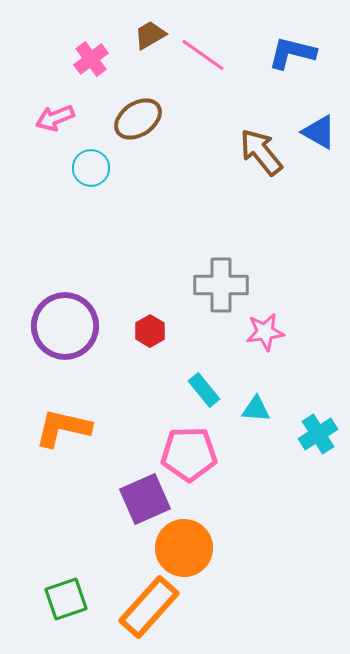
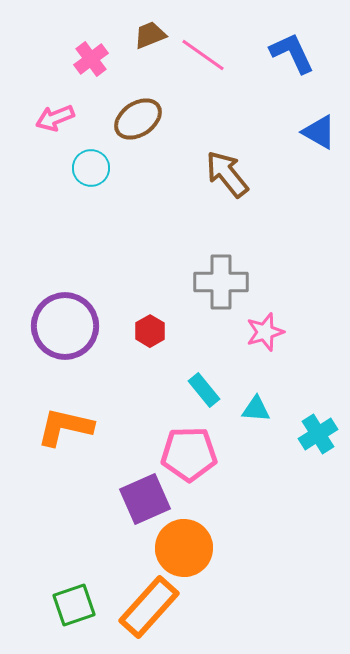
brown trapezoid: rotated 8 degrees clockwise
blue L-shape: rotated 51 degrees clockwise
brown arrow: moved 34 px left, 22 px down
gray cross: moved 3 px up
pink star: rotated 9 degrees counterclockwise
orange L-shape: moved 2 px right, 1 px up
green square: moved 8 px right, 6 px down
